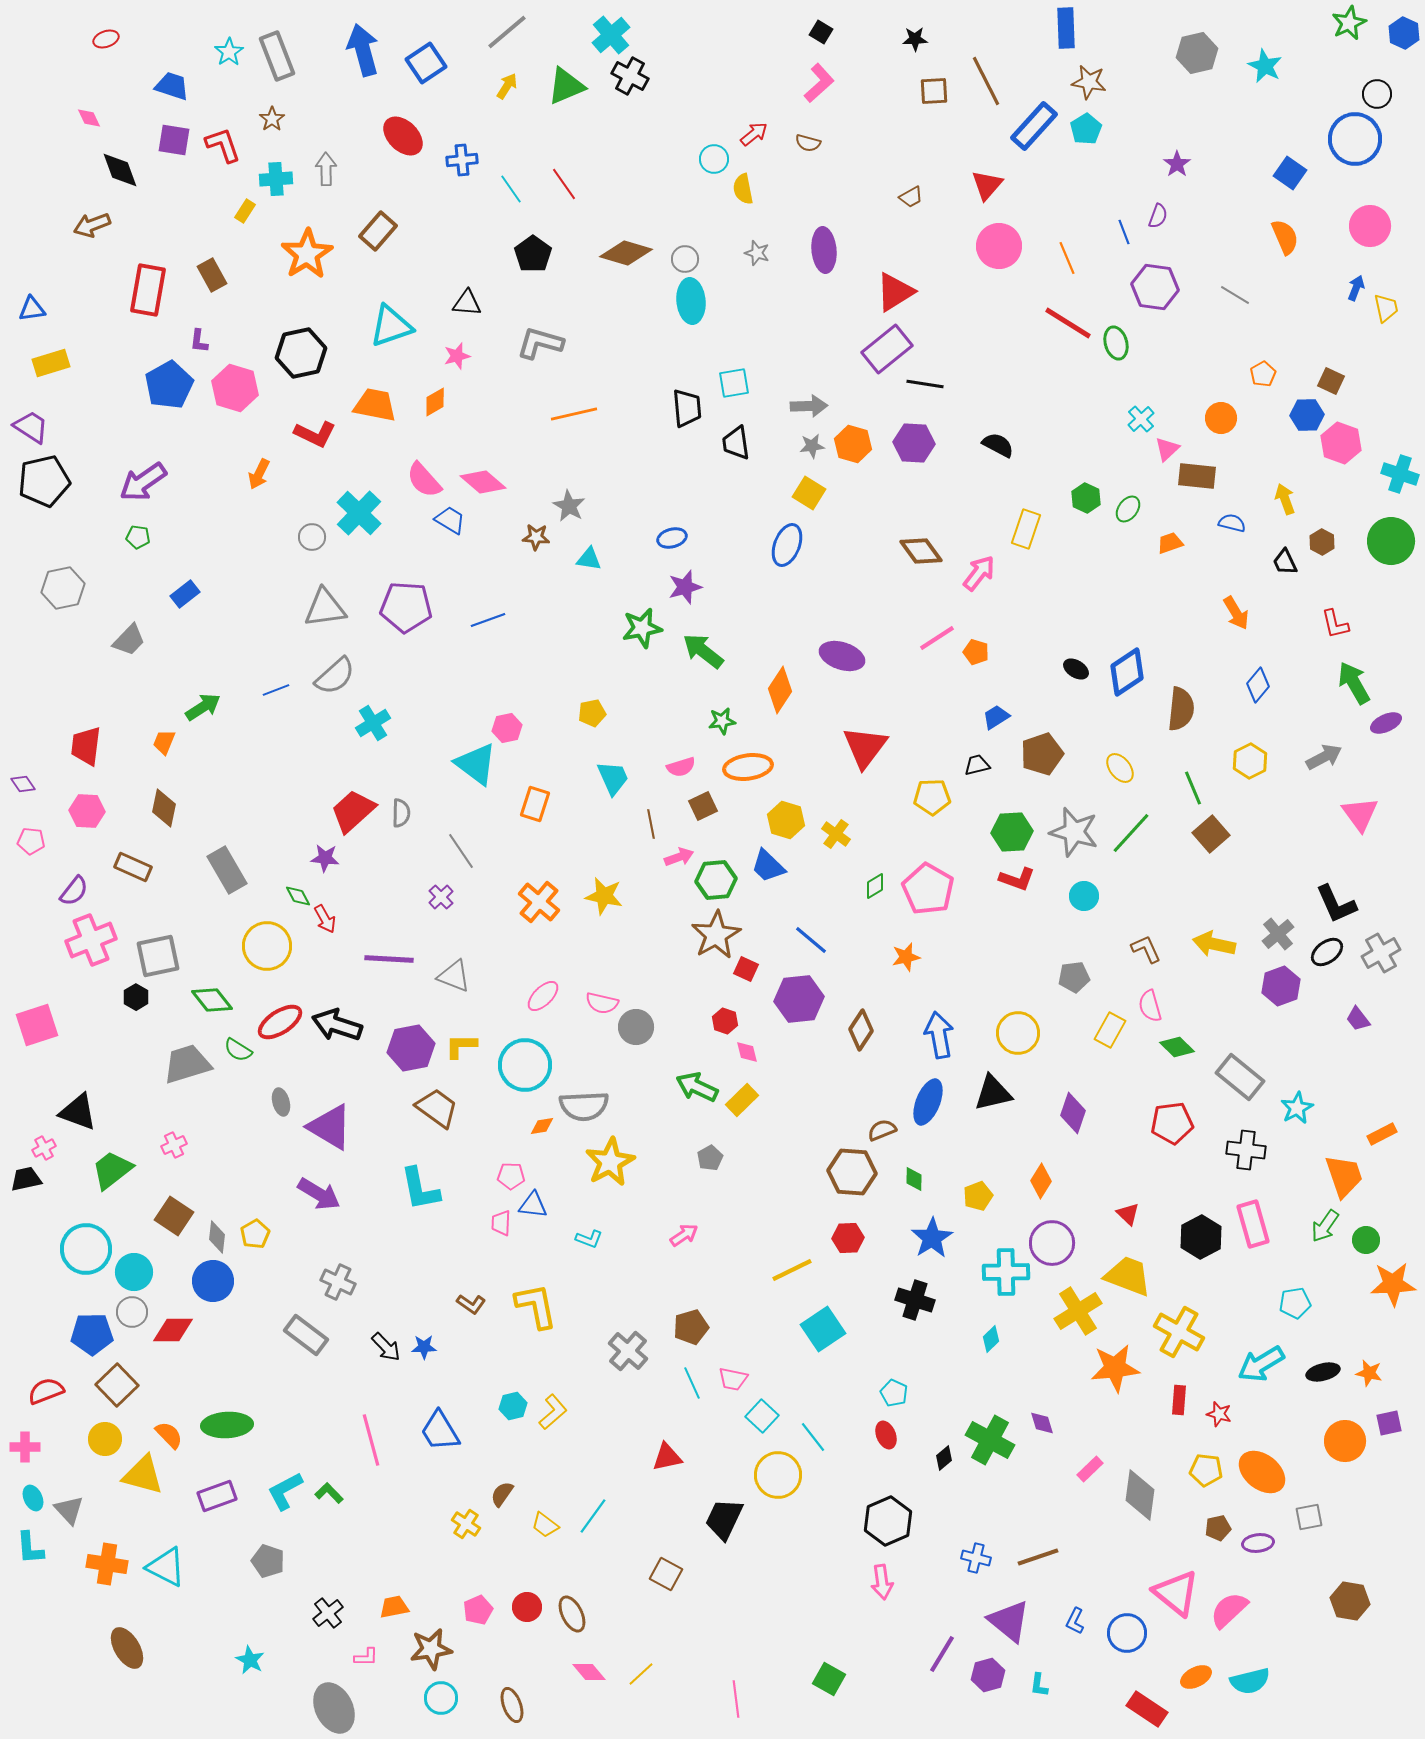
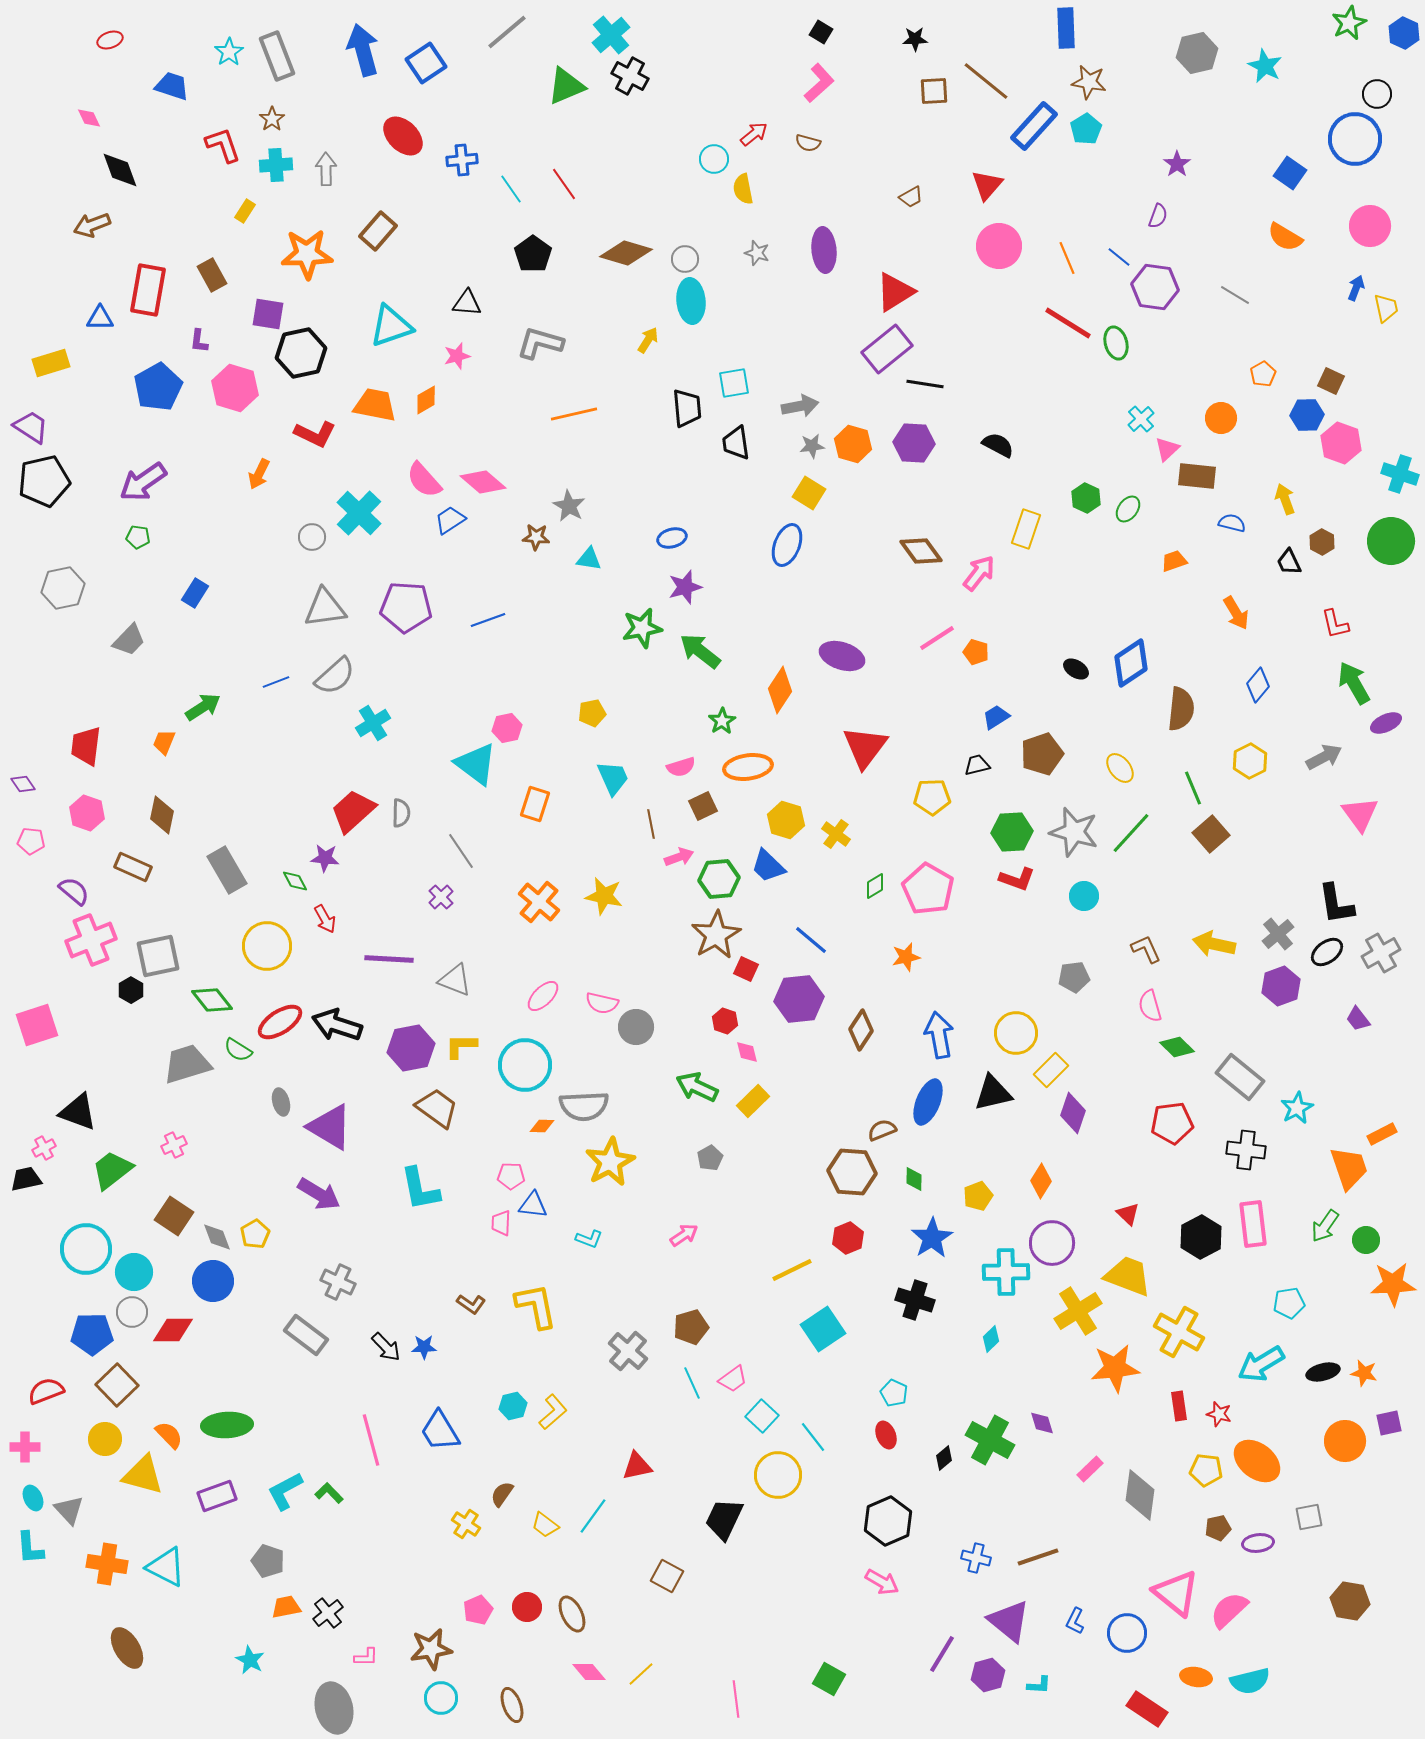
red ellipse at (106, 39): moved 4 px right, 1 px down
brown line at (986, 81): rotated 24 degrees counterclockwise
yellow arrow at (507, 86): moved 141 px right, 254 px down
purple square at (174, 140): moved 94 px right, 174 px down
cyan cross at (276, 179): moved 14 px up
blue line at (1124, 232): moved 5 px left, 25 px down; rotated 30 degrees counterclockwise
orange semicircle at (1285, 237): rotated 144 degrees clockwise
orange star at (307, 254): rotated 30 degrees clockwise
blue triangle at (32, 309): moved 68 px right, 9 px down; rotated 8 degrees clockwise
blue pentagon at (169, 385): moved 11 px left, 2 px down
orange diamond at (435, 402): moved 9 px left, 2 px up
gray arrow at (809, 406): moved 9 px left; rotated 9 degrees counterclockwise
blue trapezoid at (450, 520): rotated 64 degrees counterclockwise
orange trapezoid at (1170, 543): moved 4 px right, 18 px down
black trapezoid at (1285, 562): moved 4 px right
blue rectangle at (185, 594): moved 10 px right, 1 px up; rotated 20 degrees counterclockwise
green arrow at (703, 651): moved 3 px left
blue diamond at (1127, 672): moved 4 px right, 9 px up
blue line at (276, 690): moved 8 px up
green star at (722, 721): rotated 24 degrees counterclockwise
brown diamond at (164, 808): moved 2 px left, 7 px down
pink hexagon at (87, 811): moved 2 px down; rotated 16 degrees clockwise
green hexagon at (716, 880): moved 3 px right, 1 px up
purple semicircle at (74, 891): rotated 88 degrees counterclockwise
green diamond at (298, 896): moved 3 px left, 15 px up
black L-shape at (1336, 904): rotated 15 degrees clockwise
gray triangle at (454, 976): moved 1 px right, 4 px down
black hexagon at (136, 997): moved 5 px left, 7 px up
yellow rectangle at (1110, 1030): moved 59 px left, 40 px down; rotated 16 degrees clockwise
yellow circle at (1018, 1033): moved 2 px left
yellow rectangle at (742, 1100): moved 11 px right, 1 px down
orange diamond at (542, 1126): rotated 10 degrees clockwise
orange trapezoid at (1344, 1176): moved 5 px right, 8 px up
pink rectangle at (1253, 1224): rotated 9 degrees clockwise
gray diamond at (217, 1237): rotated 28 degrees counterclockwise
red hexagon at (848, 1238): rotated 20 degrees counterclockwise
cyan pentagon at (1295, 1303): moved 6 px left
orange star at (1369, 1373): moved 5 px left
pink trapezoid at (733, 1379): rotated 48 degrees counterclockwise
red rectangle at (1179, 1400): moved 6 px down; rotated 12 degrees counterclockwise
red triangle at (667, 1457): moved 30 px left, 9 px down
orange ellipse at (1262, 1472): moved 5 px left, 11 px up
brown square at (666, 1574): moved 1 px right, 2 px down
pink arrow at (882, 1582): rotated 52 degrees counterclockwise
orange trapezoid at (394, 1607): moved 108 px left
orange ellipse at (1196, 1677): rotated 36 degrees clockwise
cyan L-shape at (1039, 1685): rotated 95 degrees counterclockwise
gray ellipse at (334, 1708): rotated 12 degrees clockwise
